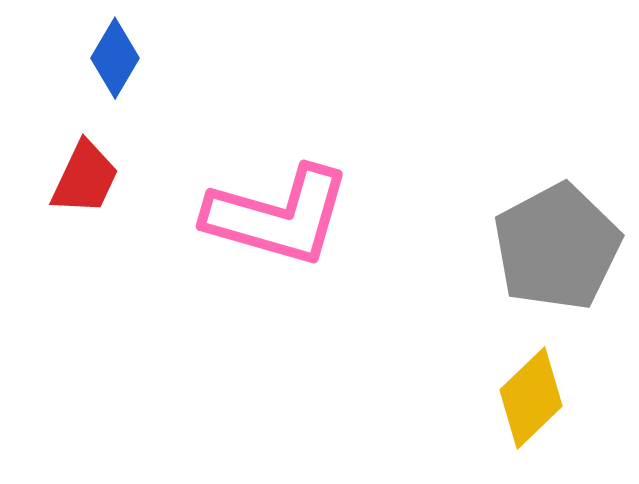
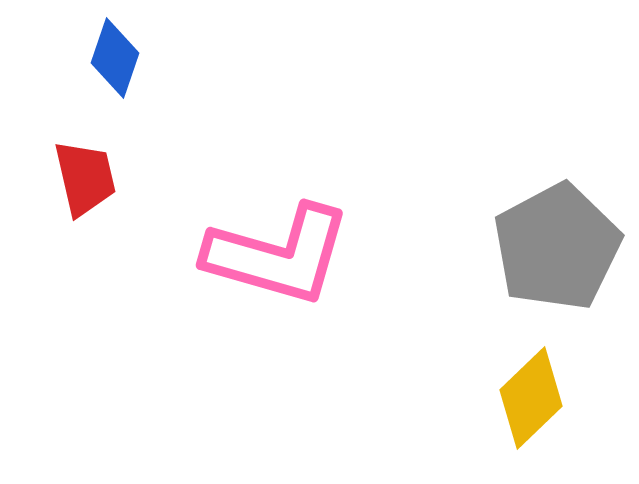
blue diamond: rotated 12 degrees counterclockwise
red trapezoid: rotated 38 degrees counterclockwise
pink L-shape: moved 39 px down
